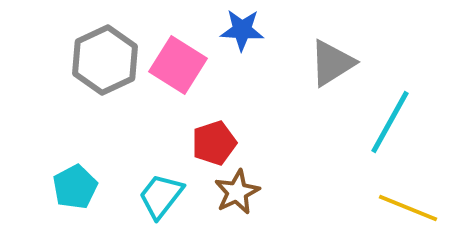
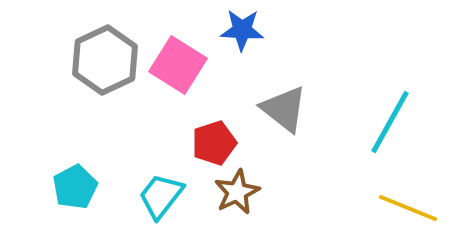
gray triangle: moved 48 px left, 46 px down; rotated 50 degrees counterclockwise
